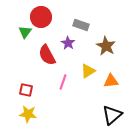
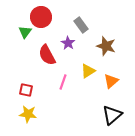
gray rectangle: rotated 35 degrees clockwise
brown star: rotated 12 degrees counterclockwise
orange triangle: rotated 35 degrees counterclockwise
